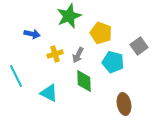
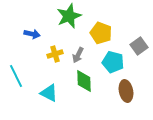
brown ellipse: moved 2 px right, 13 px up
